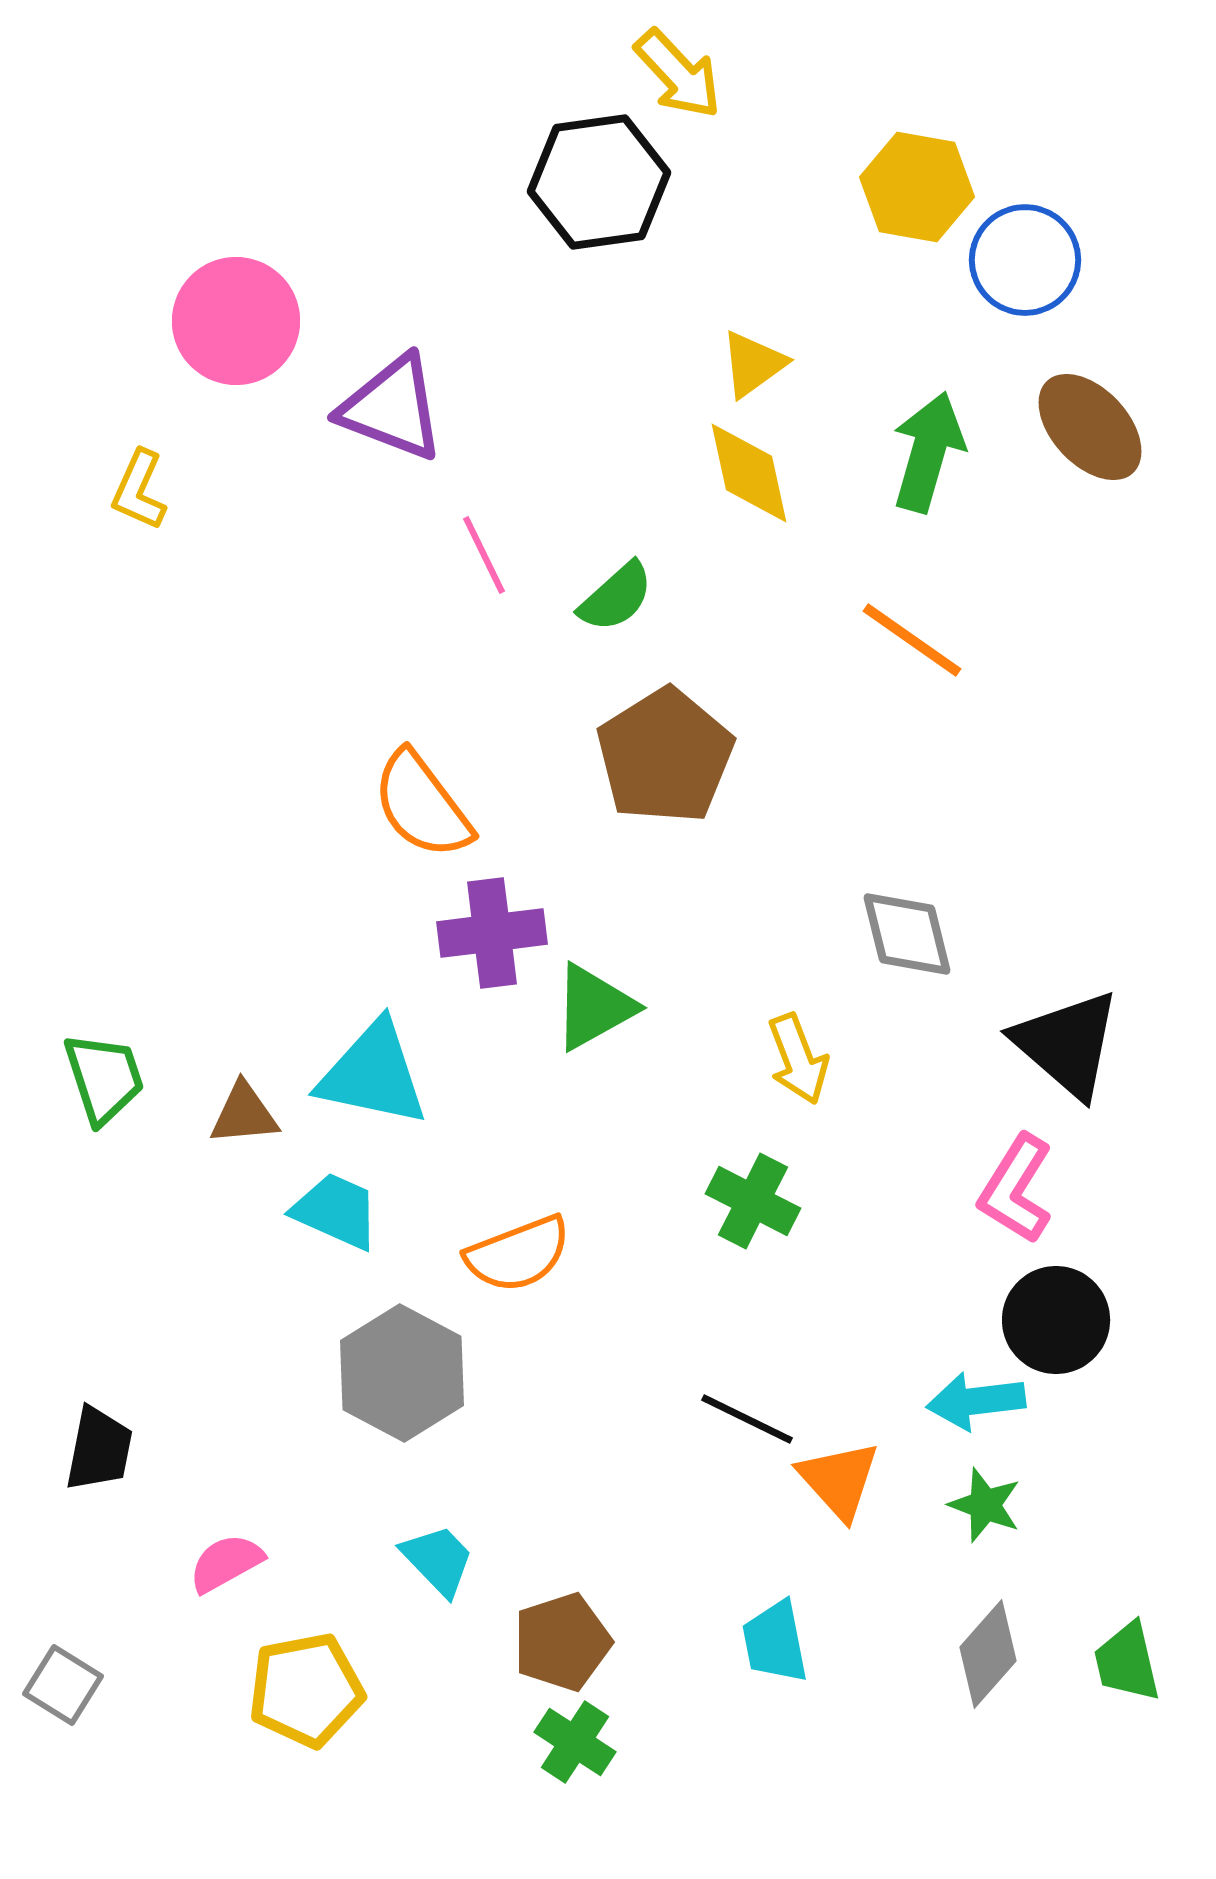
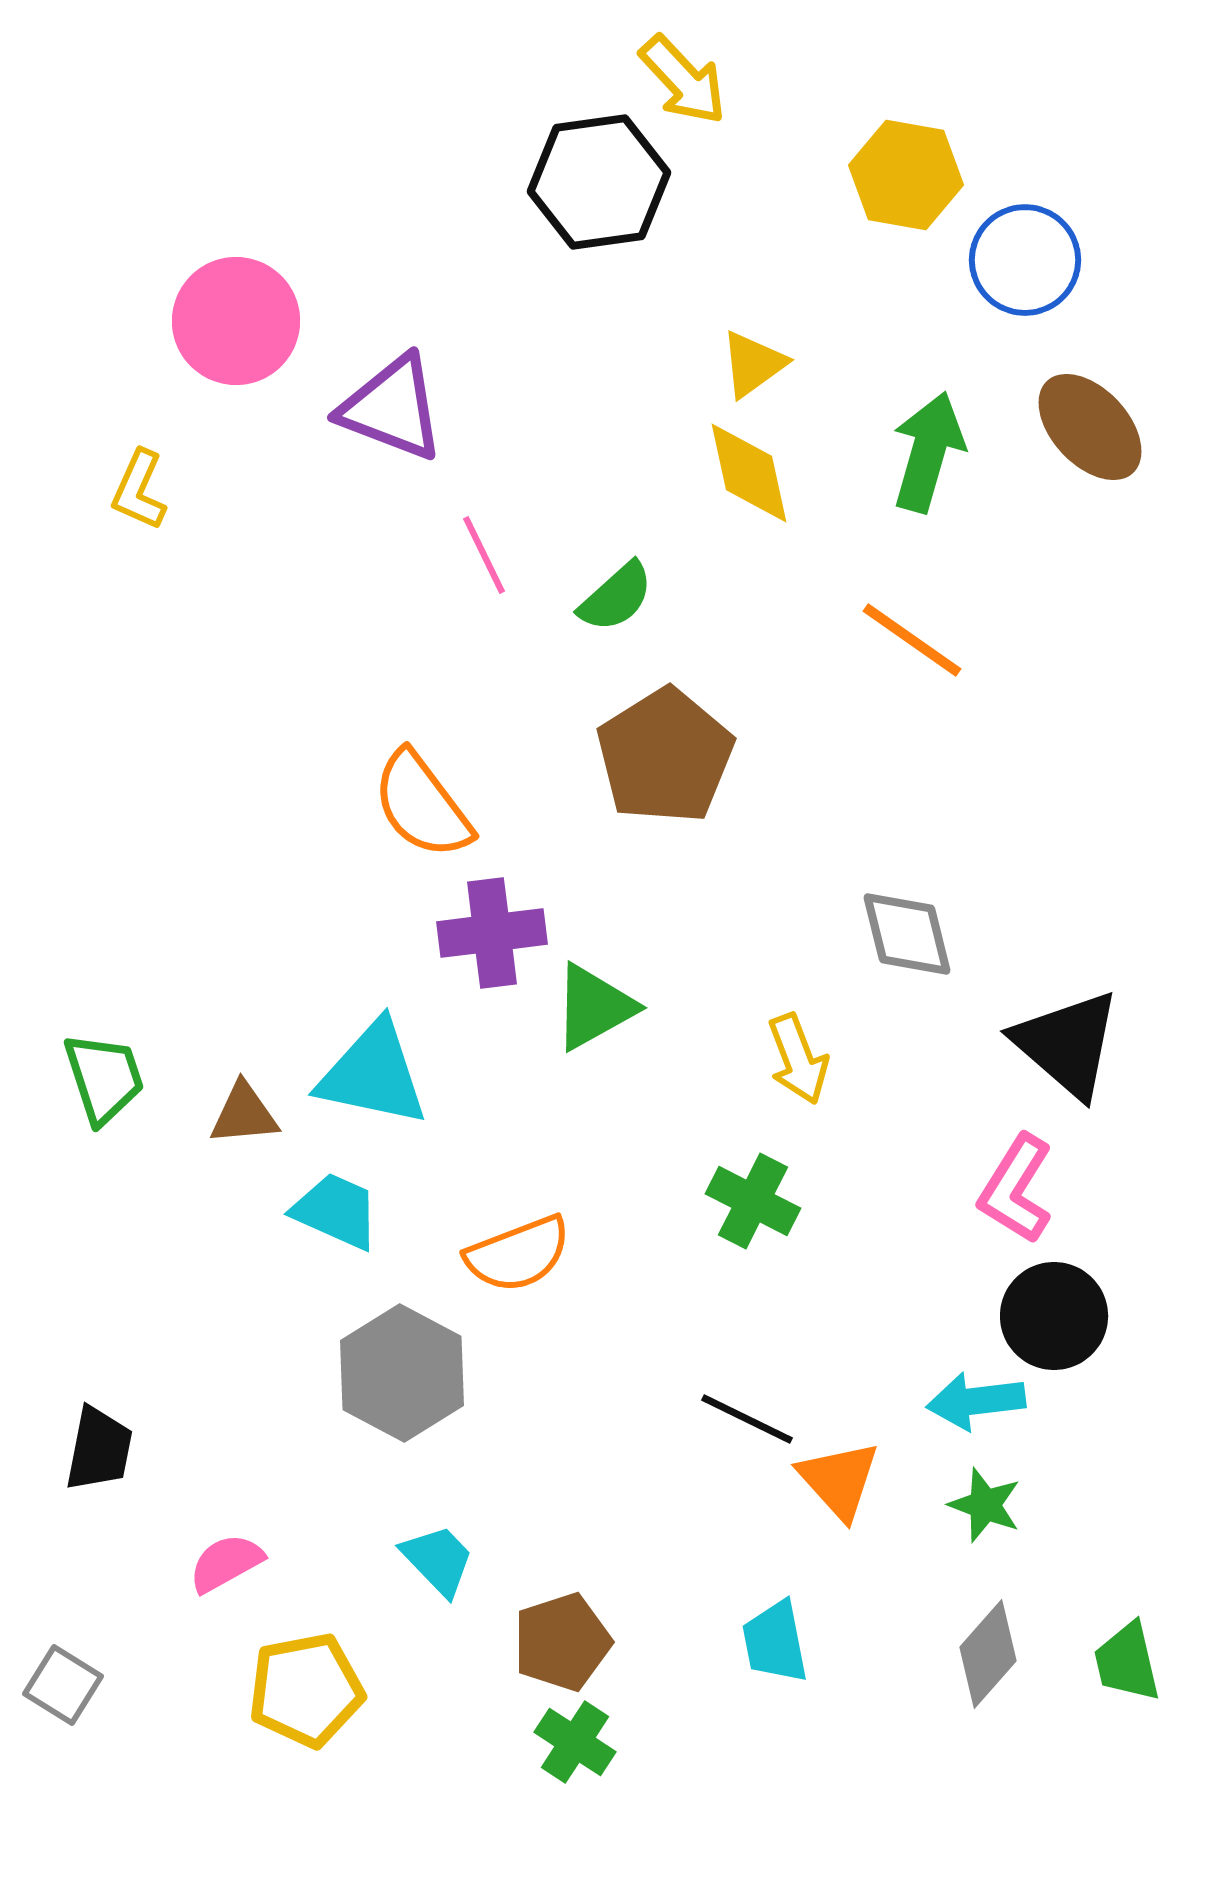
yellow arrow at (678, 74): moved 5 px right, 6 px down
yellow hexagon at (917, 187): moved 11 px left, 12 px up
black circle at (1056, 1320): moved 2 px left, 4 px up
